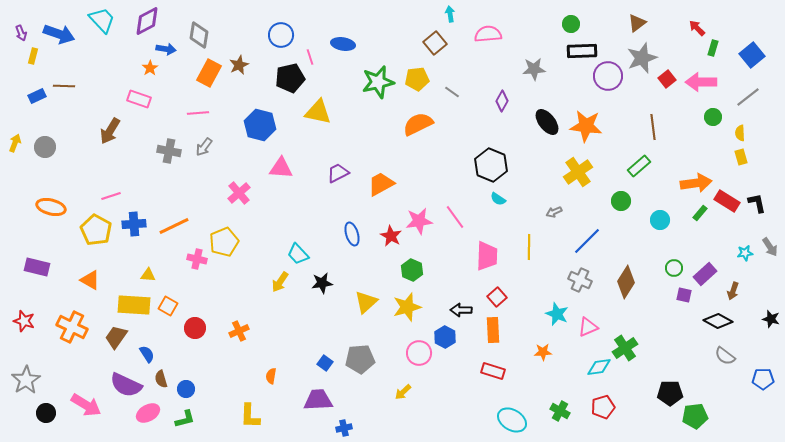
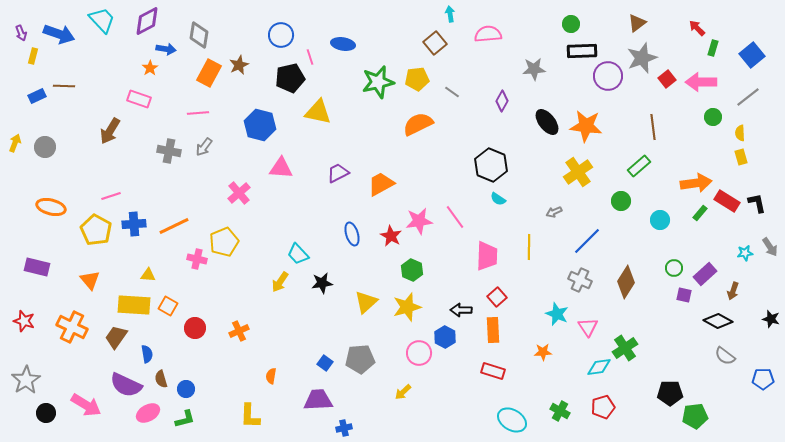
orange triangle at (90, 280): rotated 20 degrees clockwise
pink triangle at (588, 327): rotated 40 degrees counterclockwise
blue semicircle at (147, 354): rotated 24 degrees clockwise
